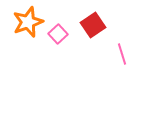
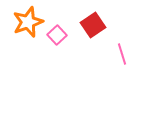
pink square: moved 1 px left, 1 px down
